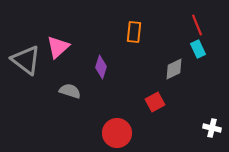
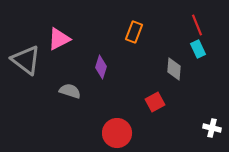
orange rectangle: rotated 15 degrees clockwise
pink triangle: moved 1 px right, 8 px up; rotated 15 degrees clockwise
gray diamond: rotated 60 degrees counterclockwise
